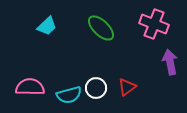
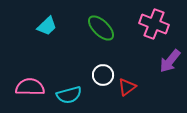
purple arrow: moved 1 px up; rotated 130 degrees counterclockwise
white circle: moved 7 px right, 13 px up
